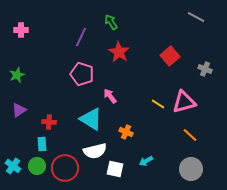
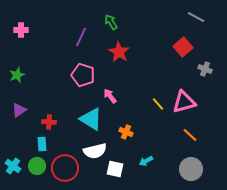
red square: moved 13 px right, 9 px up
pink pentagon: moved 1 px right, 1 px down
yellow line: rotated 16 degrees clockwise
